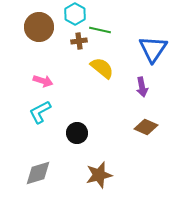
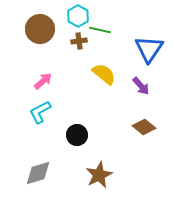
cyan hexagon: moved 3 px right, 2 px down
brown circle: moved 1 px right, 2 px down
blue triangle: moved 4 px left
yellow semicircle: moved 2 px right, 6 px down
pink arrow: rotated 60 degrees counterclockwise
purple arrow: moved 1 px left, 1 px up; rotated 30 degrees counterclockwise
brown diamond: moved 2 px left; rotated 15 degrees clockwise
black circle: moved 2 px down
brown star: rotated 12 degrees counterclockwise
